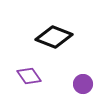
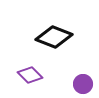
purple diamond: moved 1 px right, 1 px up; rotated 10 degrees counterclockwise
